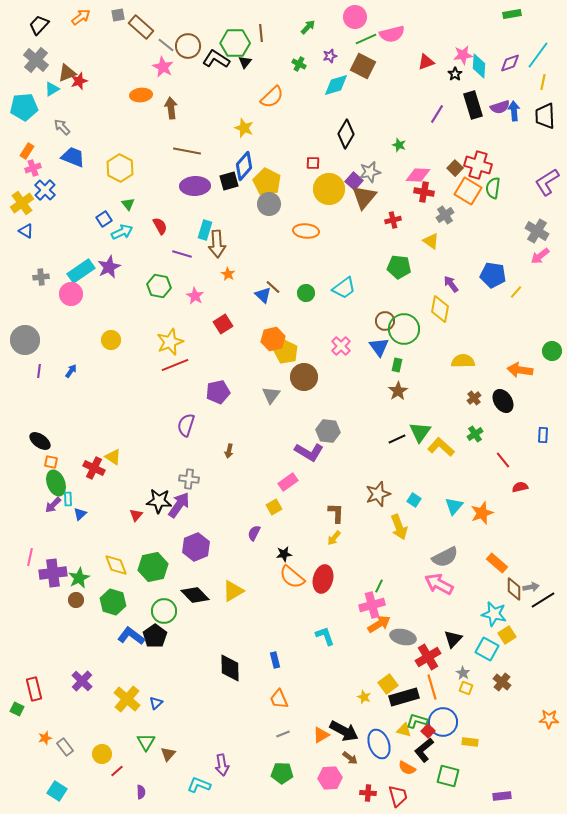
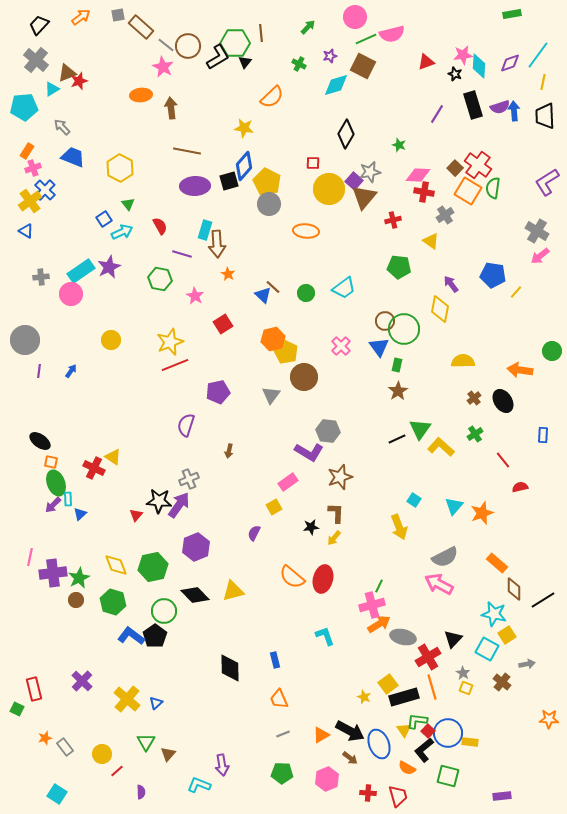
black L-shape at (216, 59): moved 2 px right, 2 px up; rotated 116 degrees clockwise
black star at (455, 74): rotated 16 degrees counterclockwise
yellow star at (244, 128): rotated 12 degrees counterclockwise
red cross at (478, 165): rotated 20 degrees clockwise
yellow cross at (22, 203): moved 8 px right, 2 px up
green hexagon at (159, 286): moved 1 px right, 7 px up
green triangle at (420, 432): moved 3 px up
gray cross at (189, 479): rotated 30 degrees counterclockwise
brown star at (378, 494): moved 38 px left, 17 px up
black star at (284, 554): moved 27 px right, 27 px up
gray arrow at (531, 587): moved 4 px left, 77 px down
yellow triangle at (233, 591): rotated 15 degrees clockwise
green L-shape at (417, 721): rotated 10 degrees counterclockwise
blue circle at (443, 722): moved 5 px right, 11 px down
yellow triangle at (404, 730): rotated 42 degrees clockwise
black arrow at (344, 731): moved 6 px right
pink hexagon at (330, 778): moved 3 px left, 1 px down; rotated 20 degrees counterclockwise
cyan square at (57, 791): moved 3 px down
